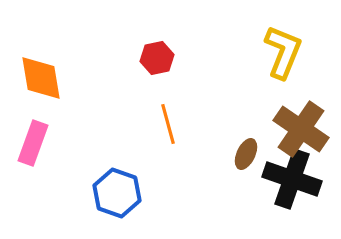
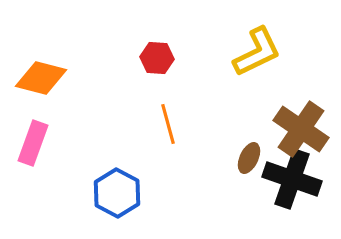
yellow L-shape: moved 26 px left; rotated 42 degrees clockwise
red hexagon: rotated 16 degrees clockwise
orange diamond: rotated 66 degrees counterclockwise
brown ellipse: moved 3 px right, 4 px down
blue hexagon: rotated 9 degrees clockwise
